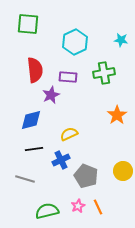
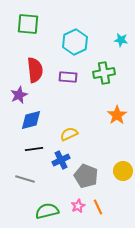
purple star: moved 32 px left
